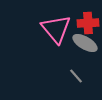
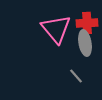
red cross: moved 1 px left
gray ellipse: rotated 50 degrees clockwise
